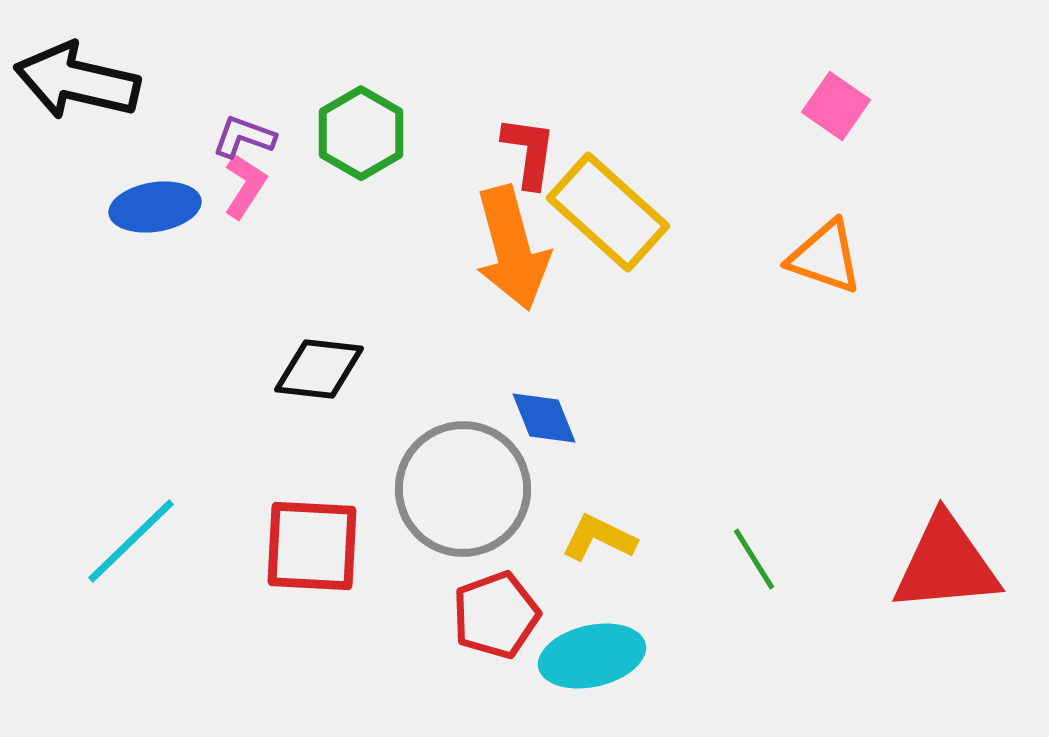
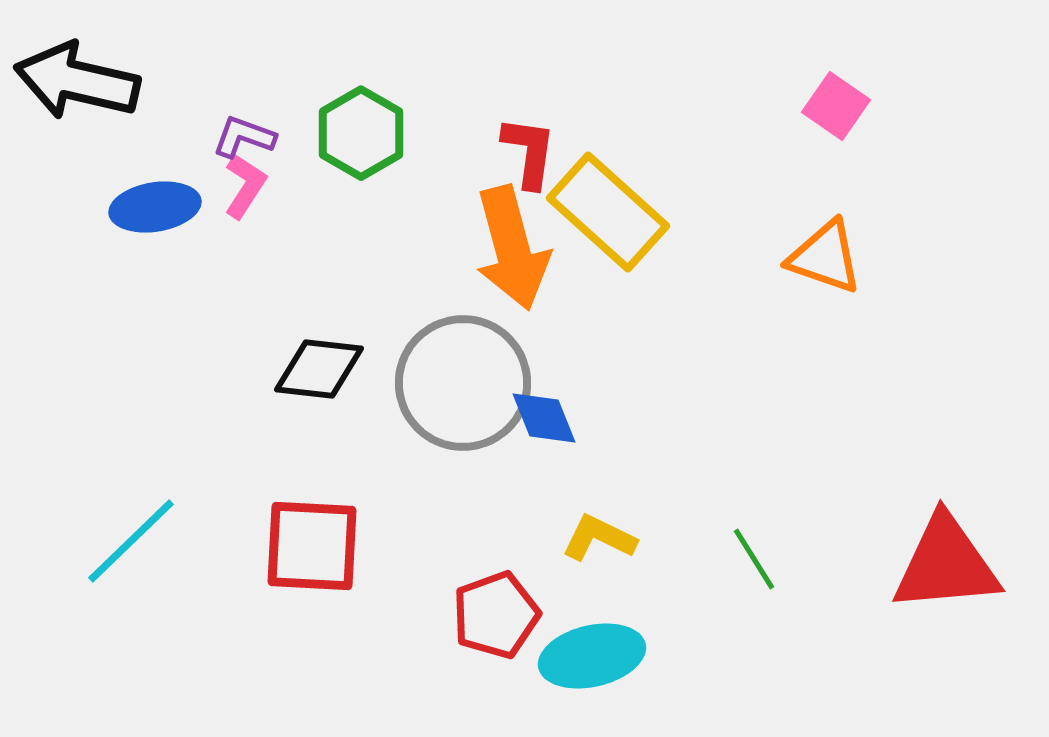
gray circle: moved 106 px up
